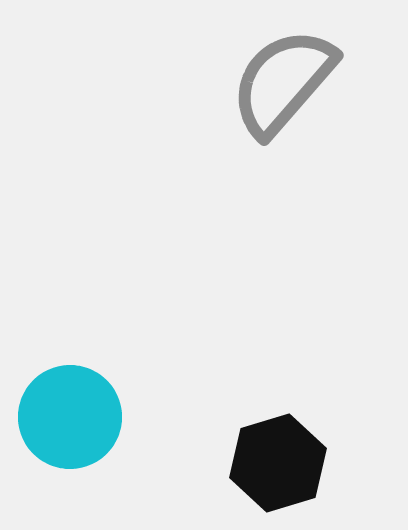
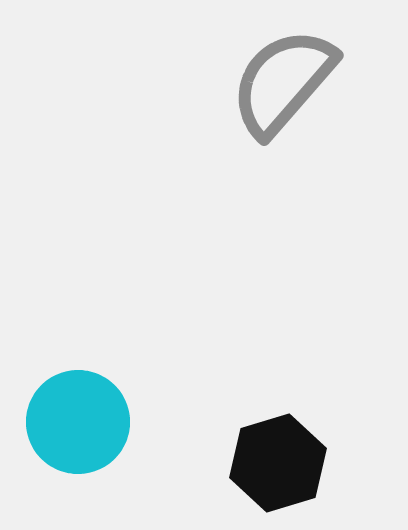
cyan circle: moved 8 px right, 5 px down
